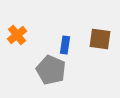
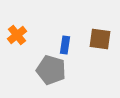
gray pentagon: rotated 8 degrees counterclockwise
